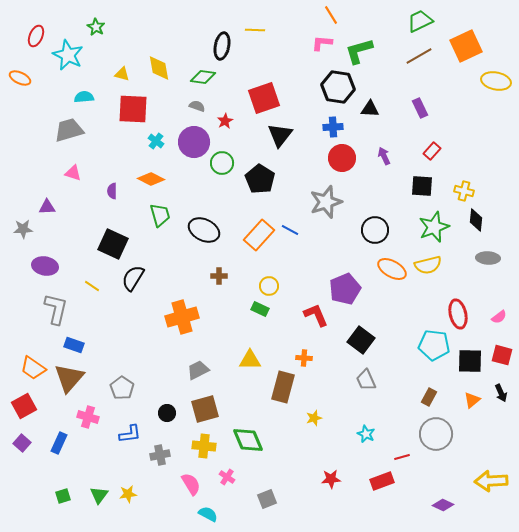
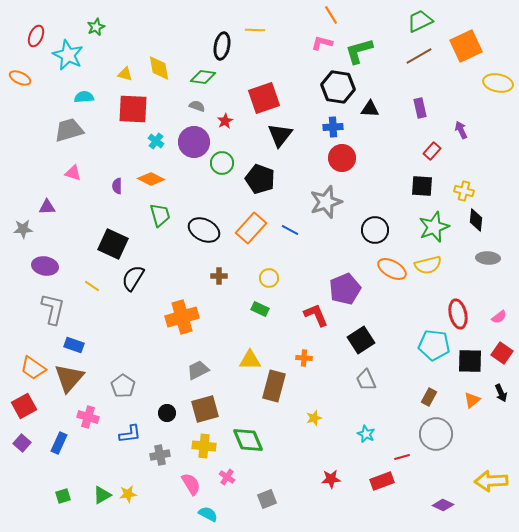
green star at (96, 27): rotated 18 degrees clockwise
pink L-shape at (322, 43): rotated 10 degrees clockwise
yellow triangle at (122, 74): moved 3 px right
yellow ellipse at (496, 81): moved 2 px right, 2 px down
purple rectangle at (420, 108): rotated 12 degrees clockwise
purple arrow at (384, 156): moved 77 px right, 26 px up
black pentagon at (260, 179): rotated 12 degrees counterclockwise
purple semicircle at (112, 191): moved 5 px right, 5 px up
orange rectangle at (259, 235): moved 8 px left, 7 px up
yellow circle at (269, 286): moved 8 px up
gray L-shape at (56, 309): moved 3 px left
black square at (361, 340): rotated 20 degrees clockwise
red square at (502, 355): moved 2 px up; rotated 20 degrees clockwise
brown rectangle at (283, 387): moved 9 px left, 1 px up
gray pentagon at (122, 388): moved 1 px right, 2 px up
green triangle at (99, 495): moved 3 px right; rotated 24 degrees clockwise
